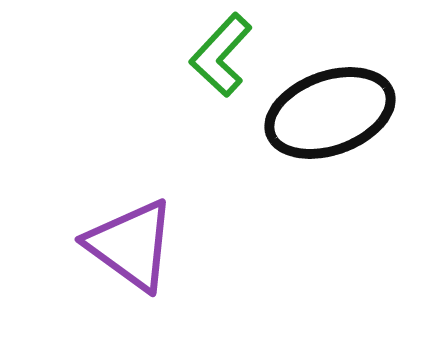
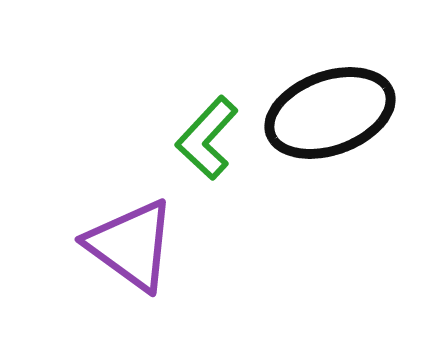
green L-shape: moved 14 px left, 83 px down
